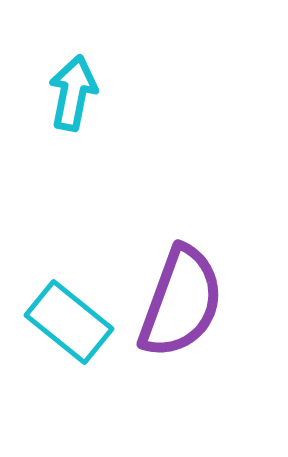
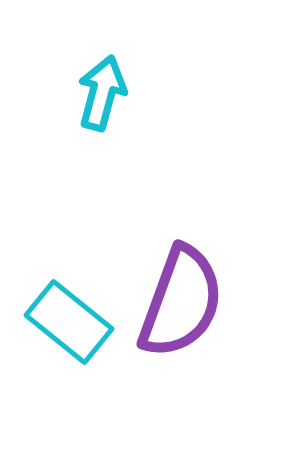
cyan arrow: moved 29 px right; rotated 4 degrees clockwise
